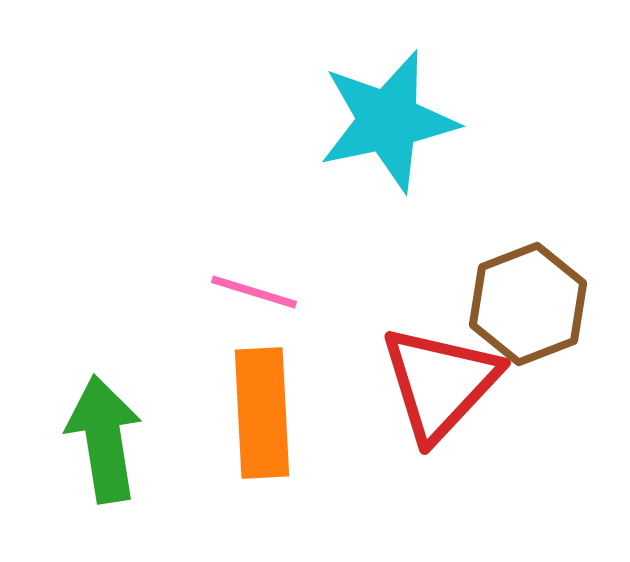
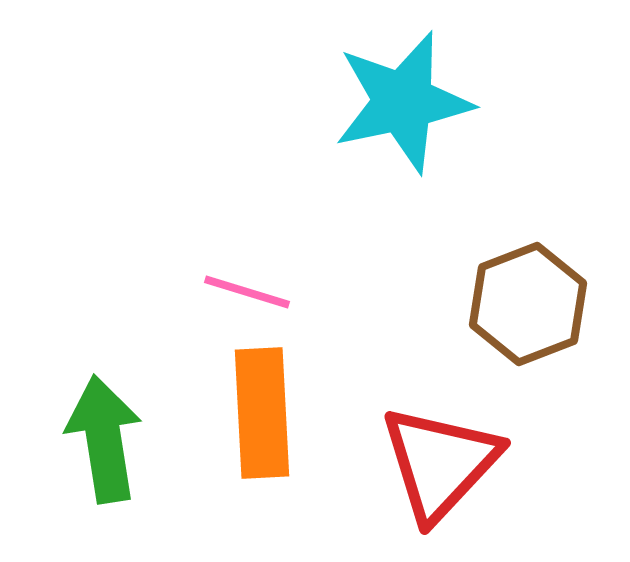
cyan star: moved 15 px right, 19 px up
pink line: moved 7 px left
red triangle: moved 80 px down
